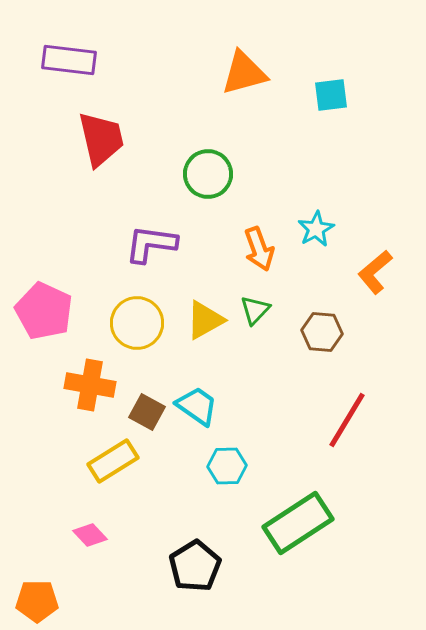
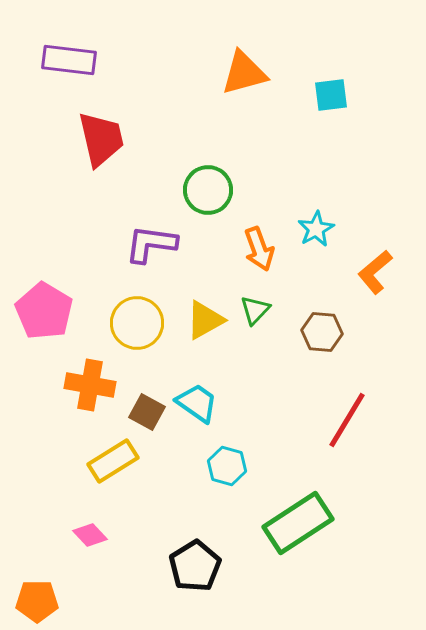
green circle: moved 16 px down
pink pentagon: rotated 6 degrees clockwise
cyan trapezoid: moved 3 px up
cyan hexagon: rotated 18 degrees clockwise
